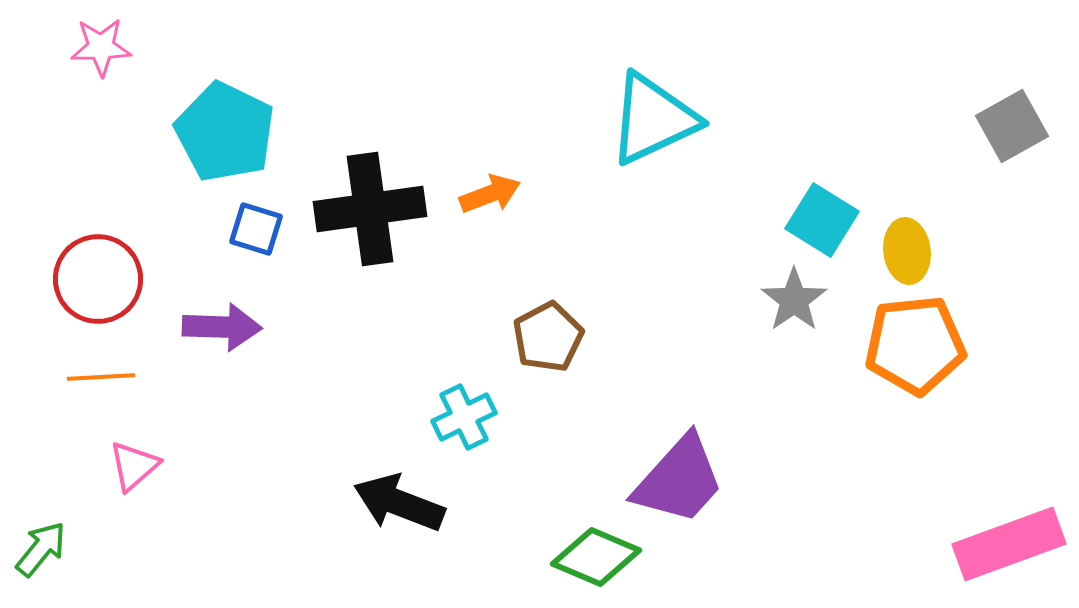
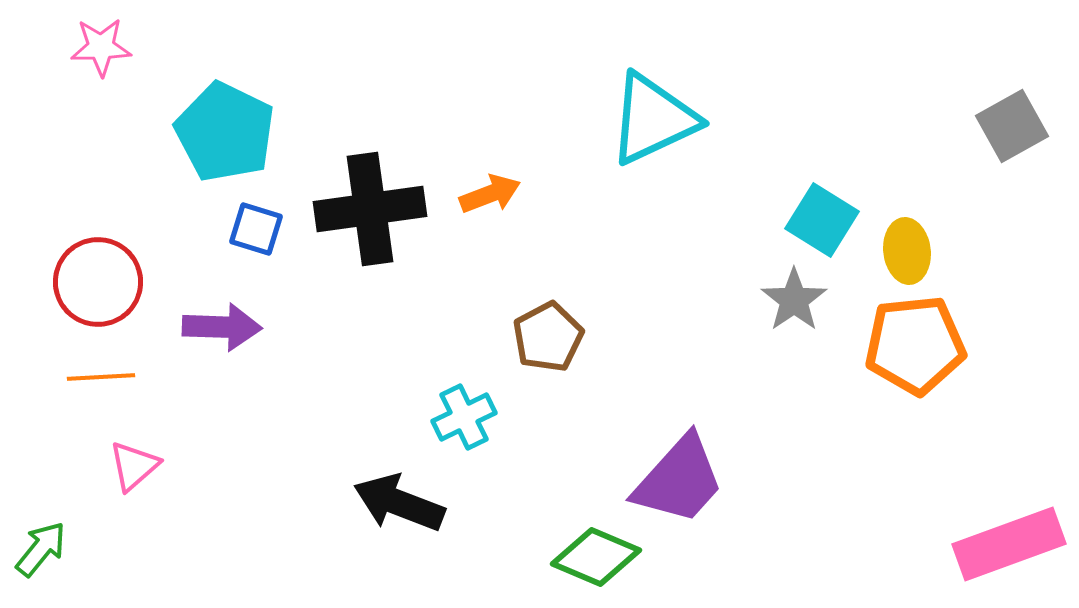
red circle: moved 3 px down
